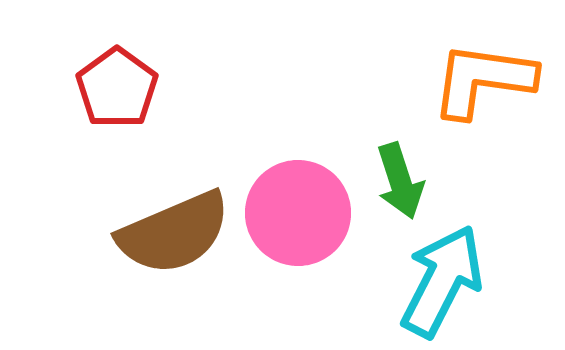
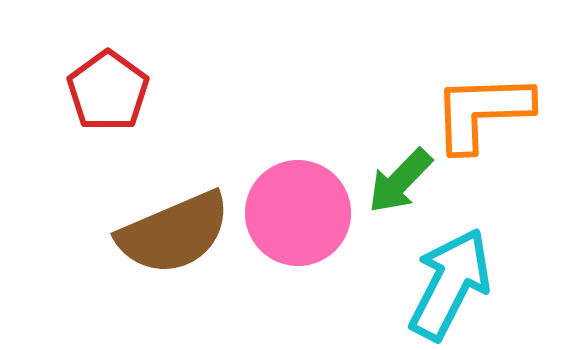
orange L-shape: moved 1 px left, 32 px down; rotated 10 degrees counterclockwise
red pentagon: moved 9 px left, 3 px down
green arrow: rotated 62 degrees clockwise
cyan arrow: moved 8 px right, 3 px down
